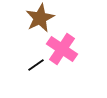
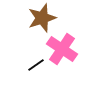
brown star: moved 2 px right; rotated 8 degrees clockwise
